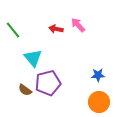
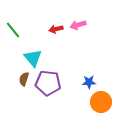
pink arrow: rotated 63 degrees counterclockwise
red arrow: rotated 24 degrees counterclockwise
blue star: moved 9 px left, 7 px down
purple pentagon: rotated 20 degrees clockwise
brown semicircle: moved 1 px left, 11 px up; rotated 72 degrees clockwise
orange circle: moved 2 px right
